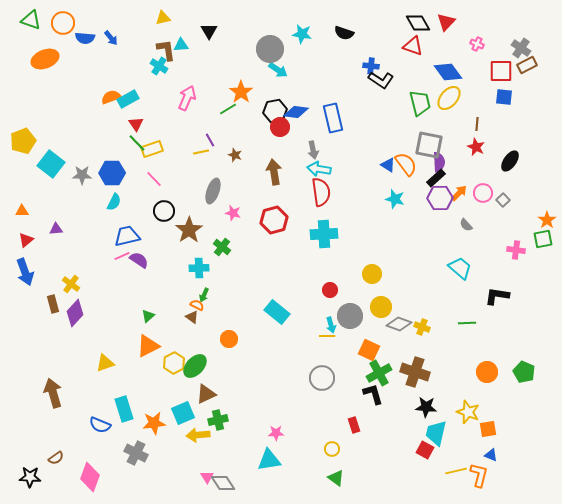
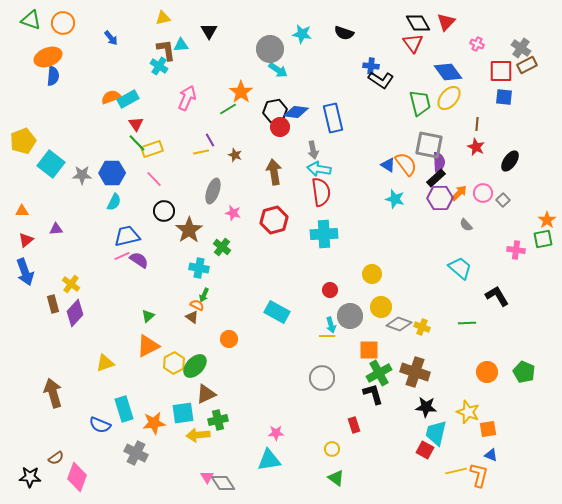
blue semicircle at (85, 38): moved 32 px left, 38 px down; rotated 90 degrees counterclockwise
red triangle at (413, 46): moved 3 px up; rotated 35 degrees clockwise
orange ellipse at (45, 59): moved 3 px right, 2 px up
cyan cross at (199, 268): rotated 12 degrees clockwise
black L-shape at (497, 296): rotated 50 degrees clockwise
cyan rectangle at (277, 312): rotated 10 degrees counterclockwise
orange square at (369, 350): rotated 25 degrees counterclockwise
cyan square at (183, 413): rotated 15 degrees clockwise
pink diamond at (90, 477): moved 13 px left
